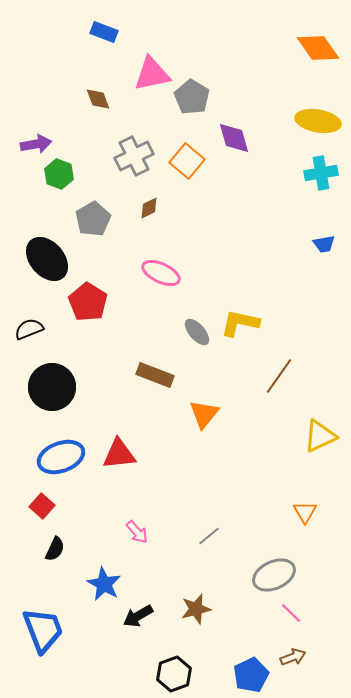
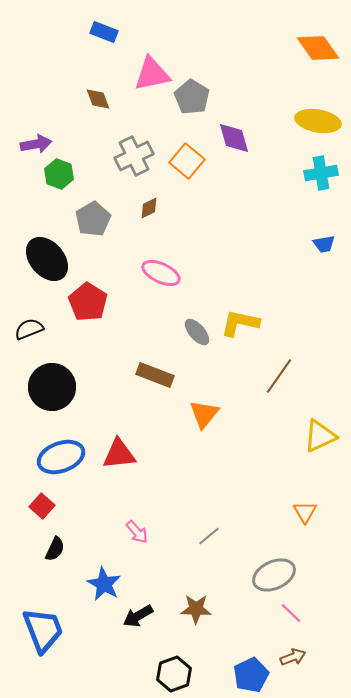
brown star at (196, 609): rotated 16 degrees clockwise
